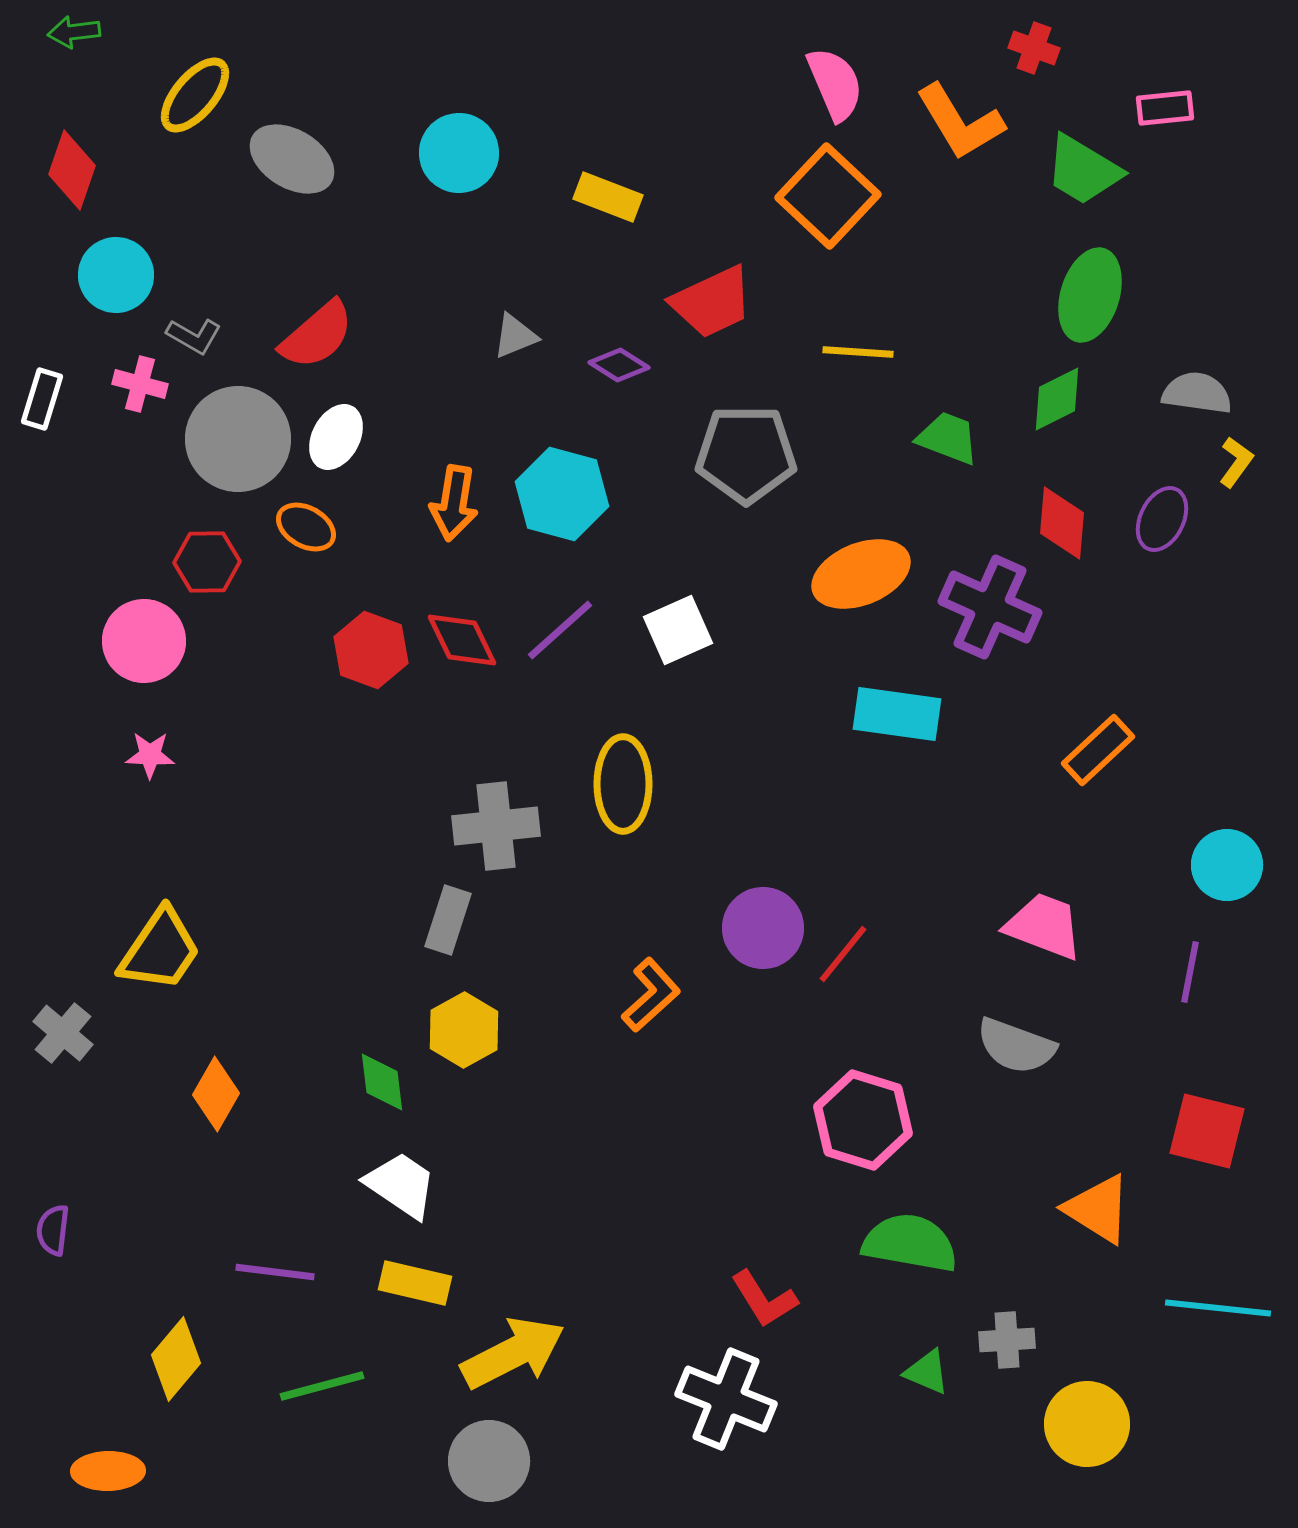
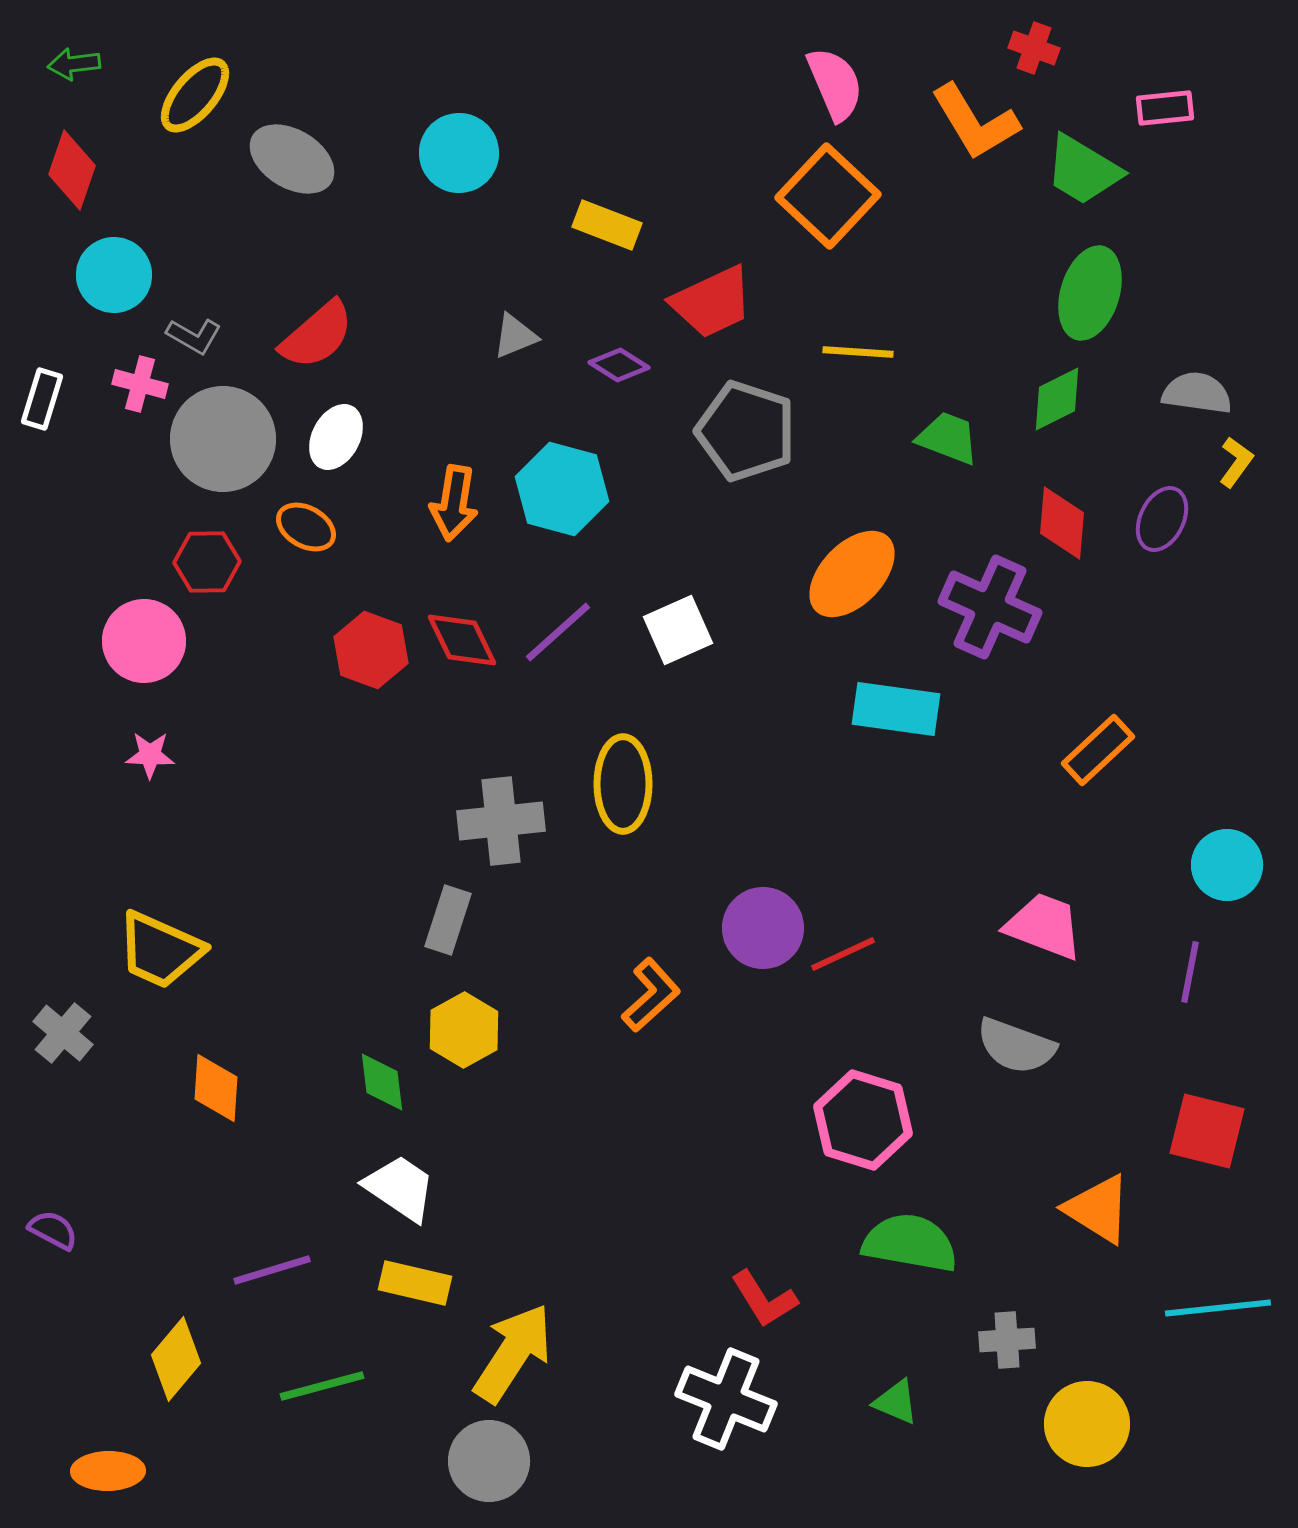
green arrow at (74, 32): moved 32 px down
orange L-shape at (960, 122): moved 15 px right
yellow rectangle at (608, 197): moved 1 px left, 28 px down
cyan circle at (116, 275): moved 2 px left
green ellipse at (1090, 295): moved 2 px up
gray circle at (238, 439): moved 15 px left
gray pentagon at (746, 454): moved 23 px up; rotated 18 degrees clockwise
cyan hexagon at (562, 494): moved 5 px up
orange ellipse at (861, 574): moved 9 px left; rotated 24 degrees counterclockwise
purple line at (560, 630): moved 2 px left, 2 px down
cyan rectangle at (897, 714): moved 1 px left, 5 px up
gray cross at (496, 826): moved 5 px right, 5 px up
yellow trapezoid at (160, 950): rotated 80 degrees clockwise
red line at (843, 954): rotated 26 degrees clockwise
orange diamond at (216, 1094): moved 6 px up; rotated 26 degrees counterclockwise
white trapezoid at (401, 1185): moved 1 px left, 3 px down
purple semicircle at (53, 1230): rotated 111 degrees clockwise
purple line at (275, 1272): moved 3 px left, 2 px up; rotated 24 degrees counterclockwise
cyan line at (1218, 1308): rotated 12 degrees counterclockwise
yellow arrow at (513, 1353): rotated 30 degrees counterclockwise
green triangle at (927, 1372): moved 31 px left, 30 px down
